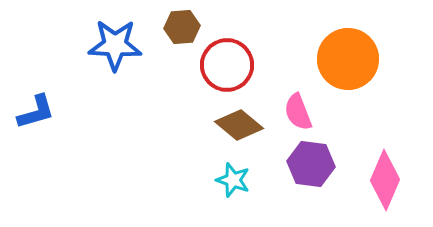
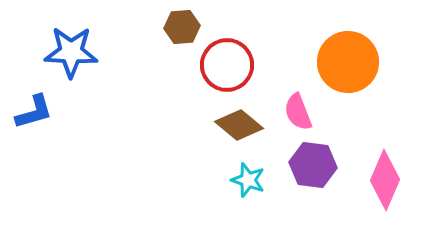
blue star: moved 44 px left, 7 px down
orange circle: moved 3 px down
blue L-shape: moved 2 px left
purple hexagon: moved 2 px right, 1 px down
cyan star: moved 15 px right
